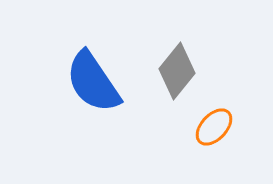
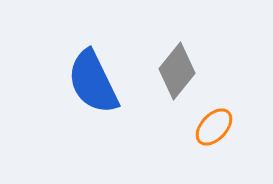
blue semicircle: rotated 8 degrees clockwise
